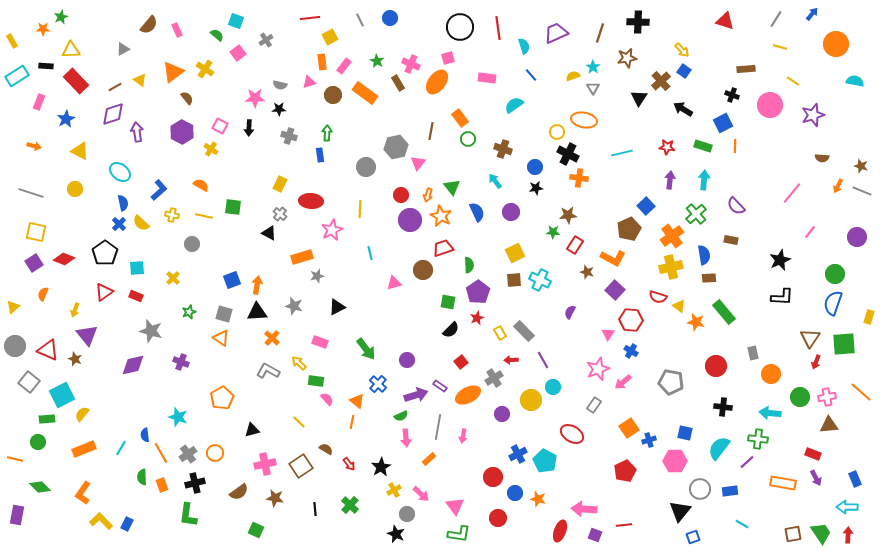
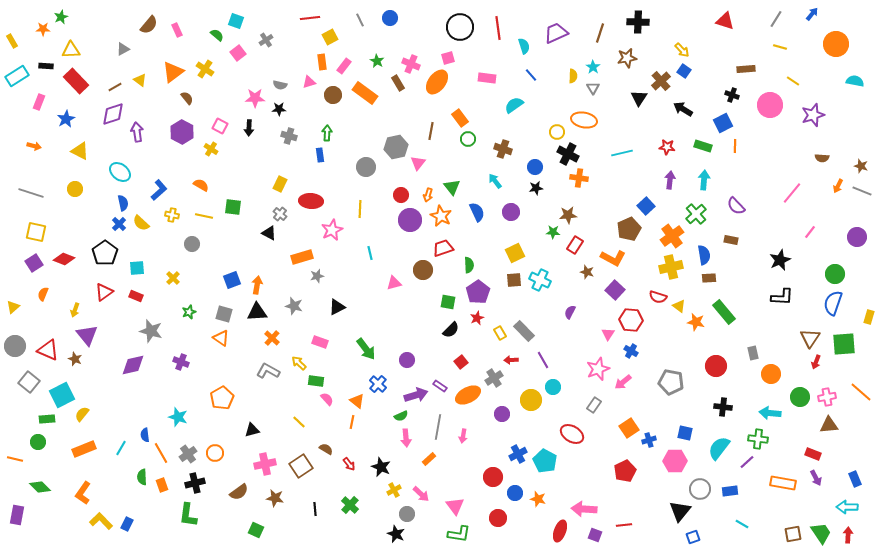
yellow semicircle at (573, 76): rotated 112 degrees clockwise
black star at (381, 467): rotated 18 degrees counterclockwise
